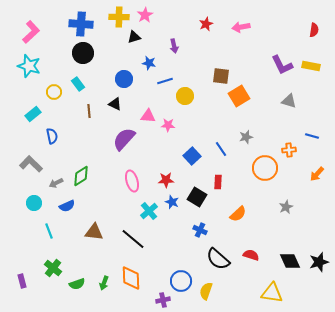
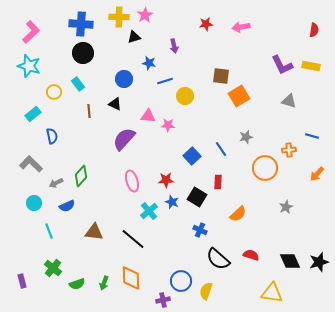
red star at (206, 24): rotated 16 degrees clockwise
green diamond at (81, 176): rotated 15 degrees counterclockwise
